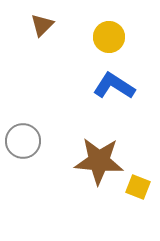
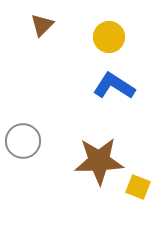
brown star: rotated 6 degrees counterclockwise
